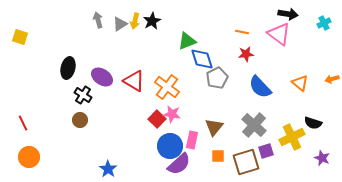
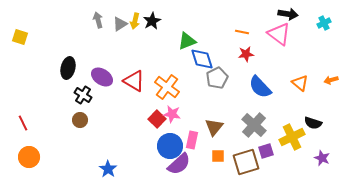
orange arrow: moved 1 px left, 1 px down
